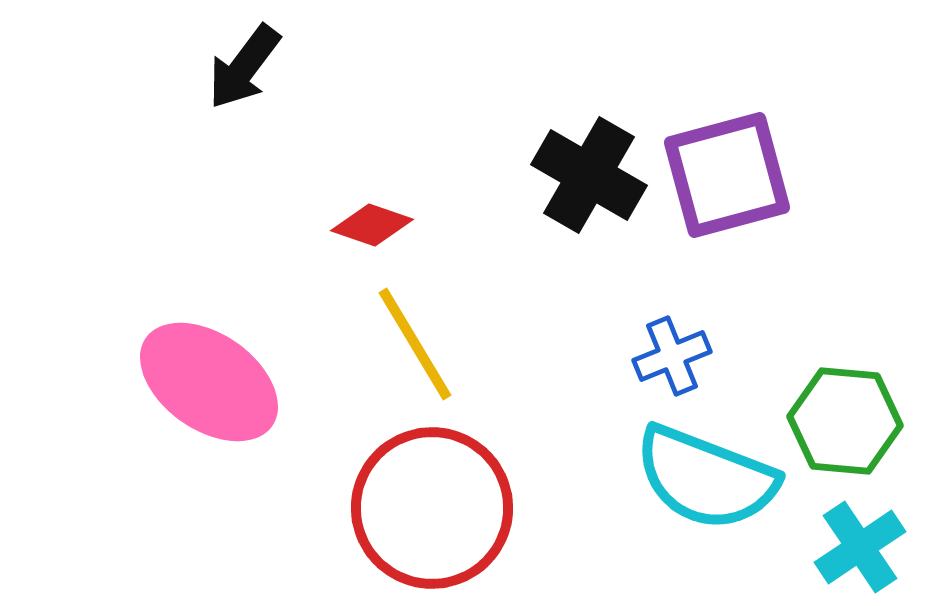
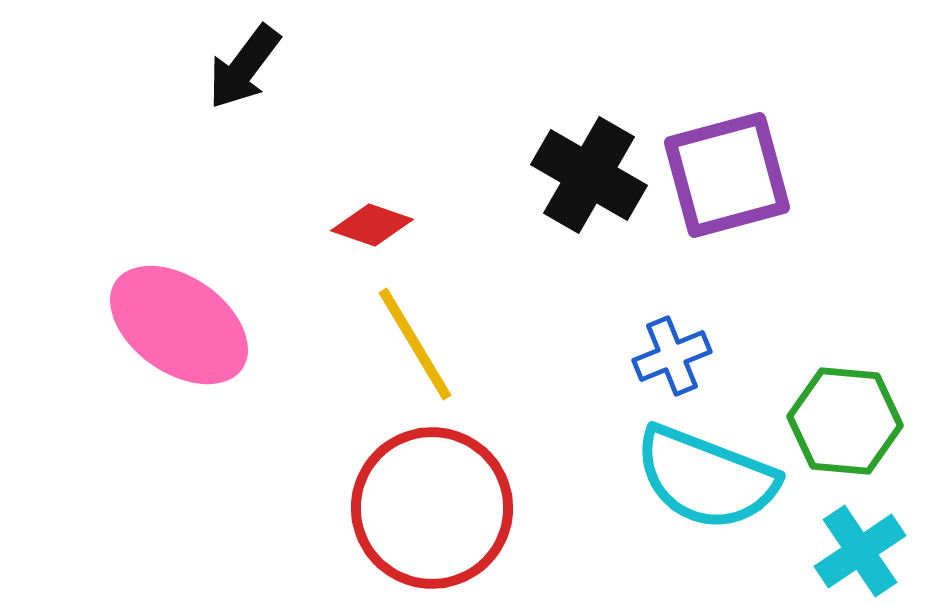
pink ellipse: moved 30 px left, 57 px up
cyan cross: moved 4 px down
